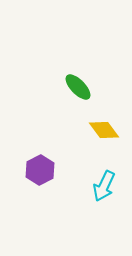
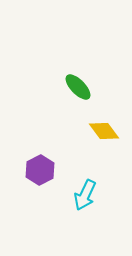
yellow diamond: moved 1 px down
cyan arrow: moved 19 px left, 9 px down
